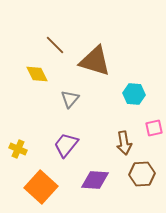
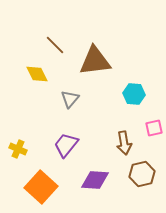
brown triangle: rotated 24 degrees counterclockwise
brown hexagon: rotated 10 degrees counterclockwise
